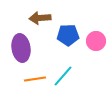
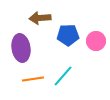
orange line: moved 2 px left
